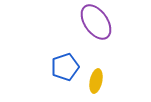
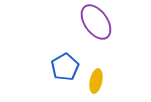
blue pentagon: rotated 12 degrees counterclockwise
